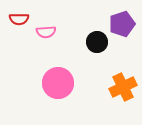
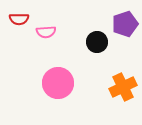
purple pentagon: moved 3 px right
